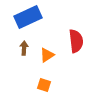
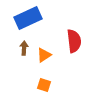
blue rectangle: moved 1 px down
red semicircle: moved 2 px left
orange triangle: moved 3 px left
